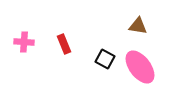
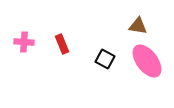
red rectangle: moved 2 px left
pink ellipse: moved 7 px right, 6 px up
